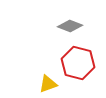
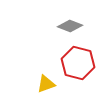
yellow triangle: moved 2 px left
